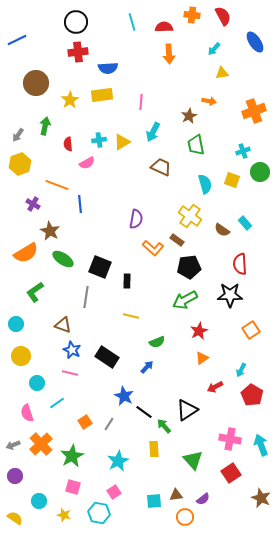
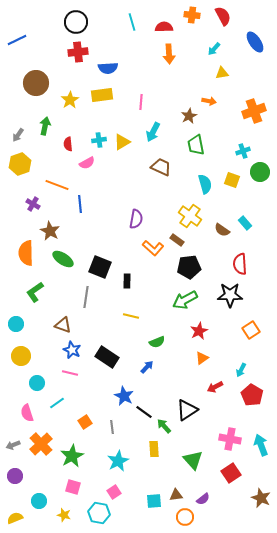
orange semicircle at (26, 253): rotated 120 degrees clockwise
gray line at (109, 424): moved 3 px right, 3 px down; rotated 40 degrees counterclockwise
yellow semicircle at (15, 518): rotated 56 degrees counterclockwise
